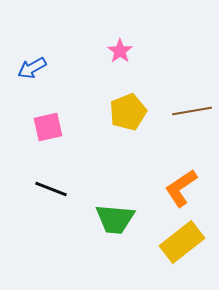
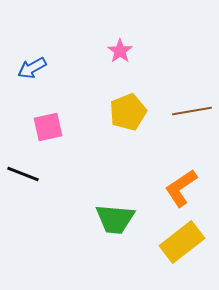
black line: moved 28 px left, 15 px up
